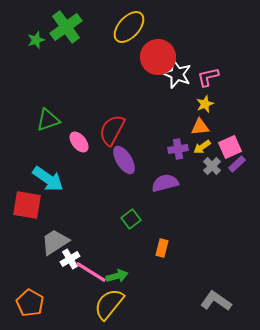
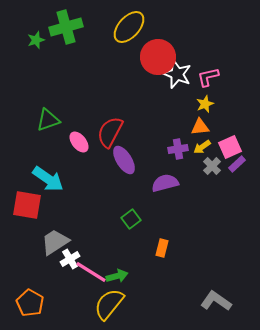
green cross: rotated 20 degrees clockwise
red semicircle: moved 2 px left, 2 px down
